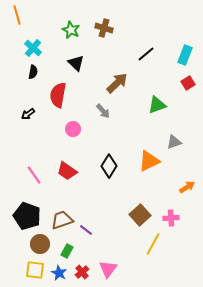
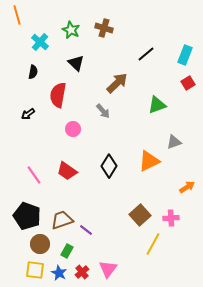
cyan cross: moved 7 px right, 6 px up
